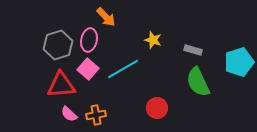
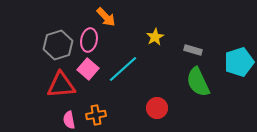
yellow star: moved 2 px right, 3 px up; rotated 24 degrees clockwise
cyan line: rotated 12 degrees counterclockwise
pink semicircle: moved 6 px down; rotated 36 degrees clockwise
